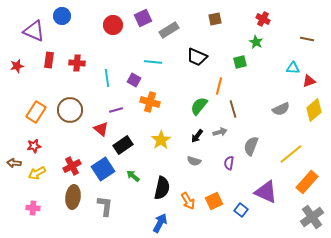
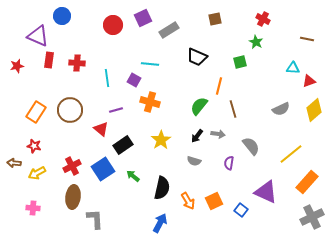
purple triangle at (34, 31): moved 4 px right, 5 px down
cyan line at (153, 62): moved 3 px left, 2 px down
gray arrow at (220, 132): moved 2 px left, 2 px down; rotated 24 degrees clockwise
red star at (34, 146): rotated 24 degrees clockwise
gray semicircle at (251, 146): rotated 120 degrees clockwise
gray L-shape at (105, 206): moved 10 px left, 13 px down; rotated 10 degrees counterclockwise
gray cross at (312, 217): rotated 10 degrees clockwise
